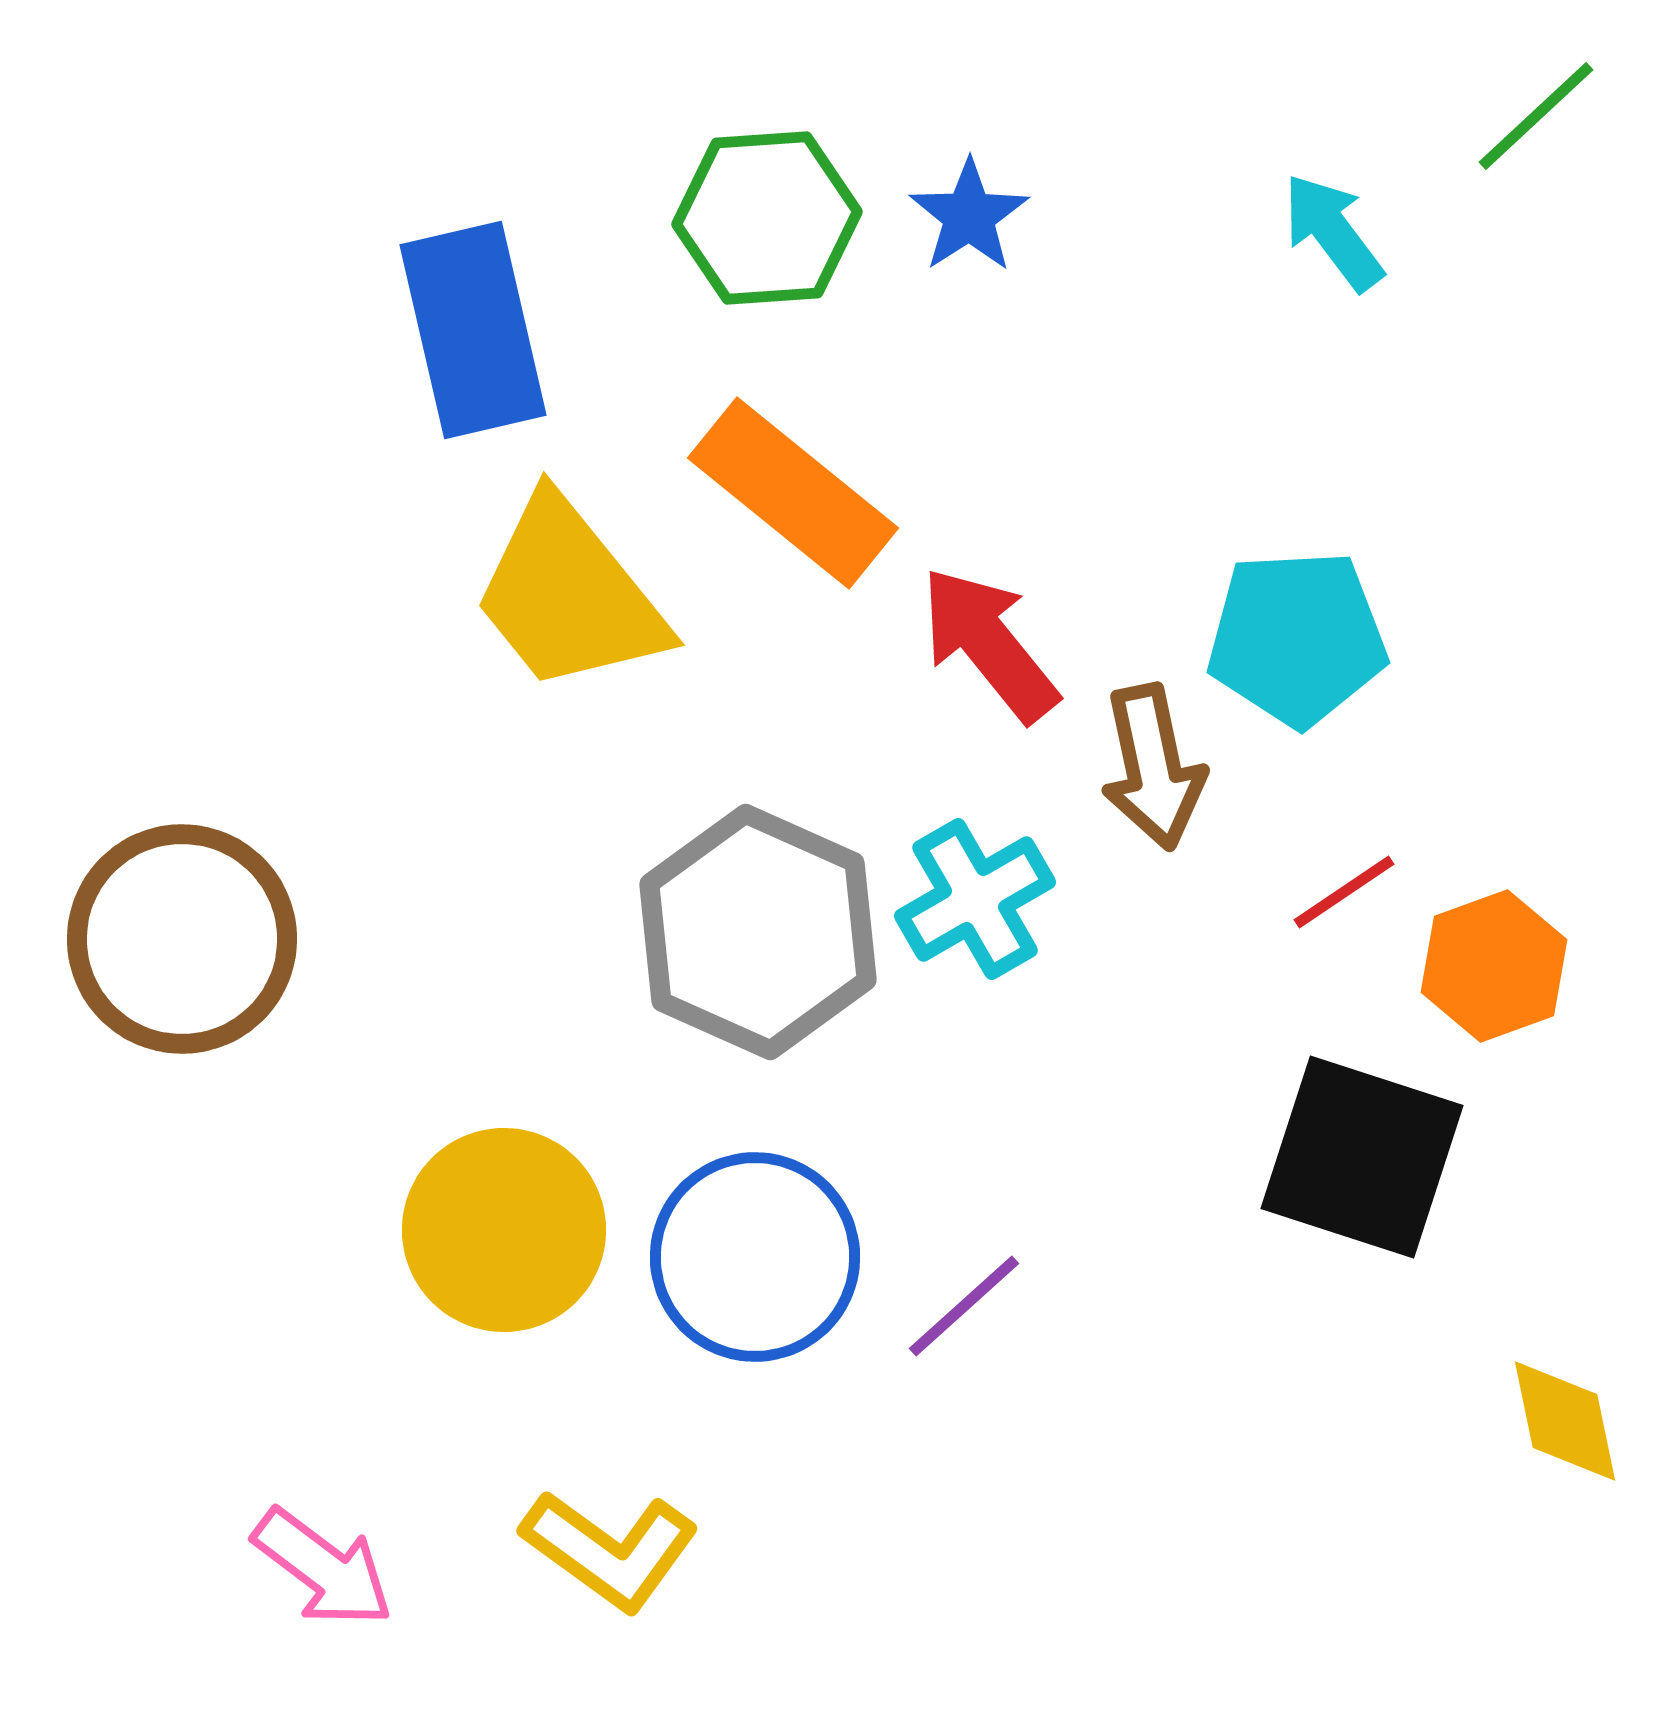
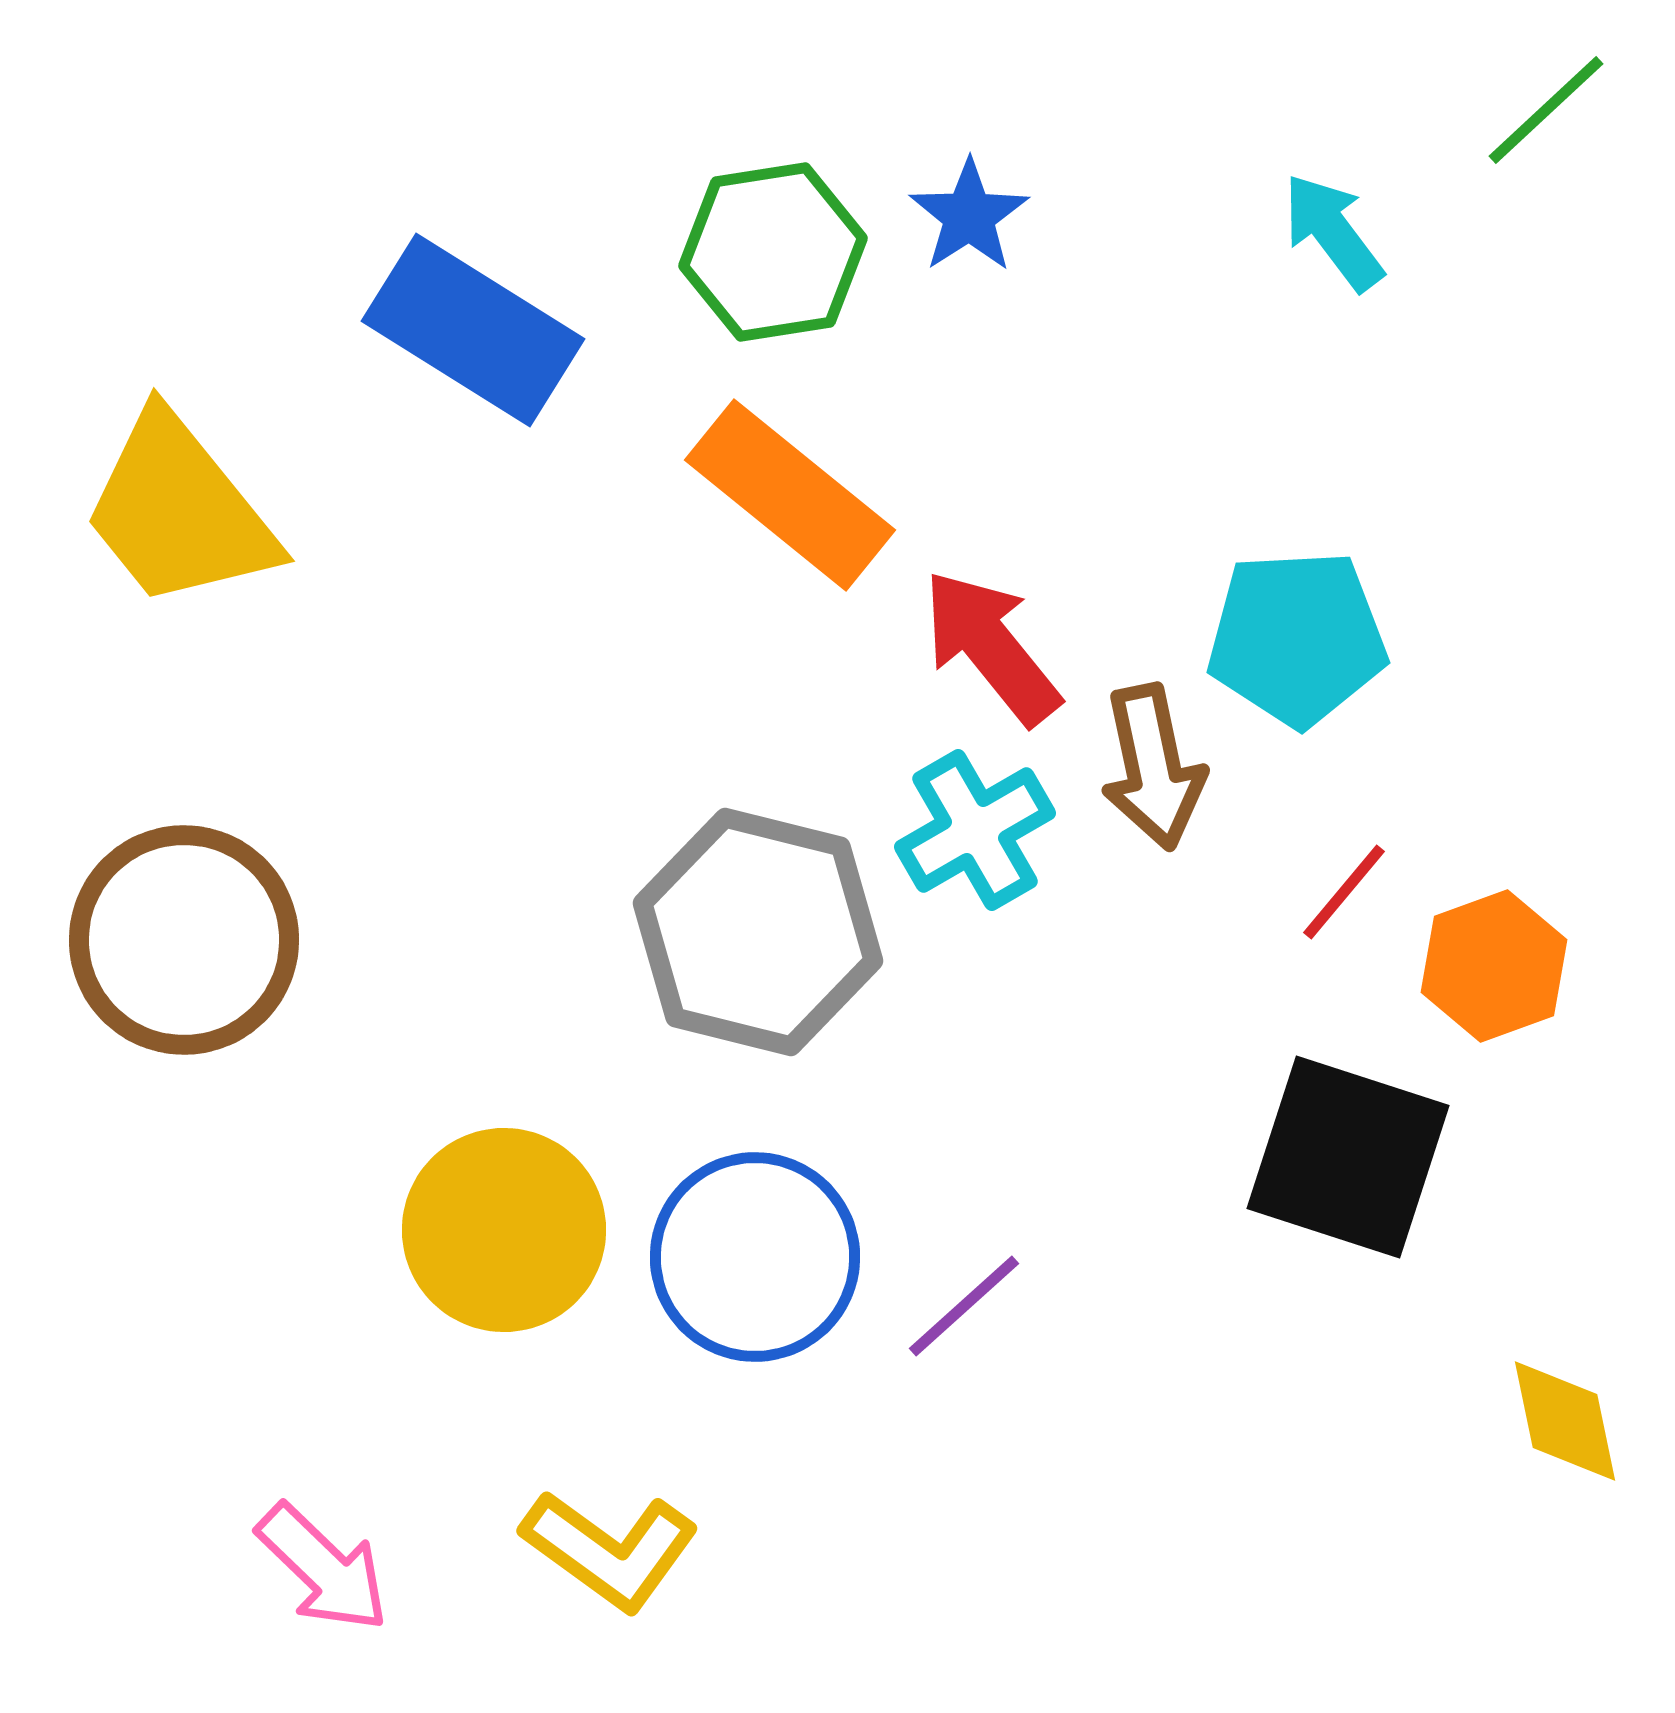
green line: moved 10 px right, 6 px up
green hexagon: moved 6 px right, 34 px down; rotated 5 degrees counterclockwise
blue rectangle: rotated 45 degrees counterclockwise
orange rectangle: moved 3 px left, 2 px down
yellow trapezoid: moved 390 px left, 84 px up
red arrow: moved 2 px right, 3 px down
red line: rotated 16 degrees counterclockwise
cyan cross: moved 69 px up
gray hexagon: rotated 10 degrees counterclockwise
brown circle: moved 2 px right, 1 px down
black square: moved 14 px left
pink arrow: rotated 7 degrees clockwise
